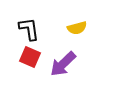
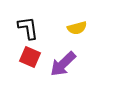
black L-shape: moved 1 px left, 1 px up
